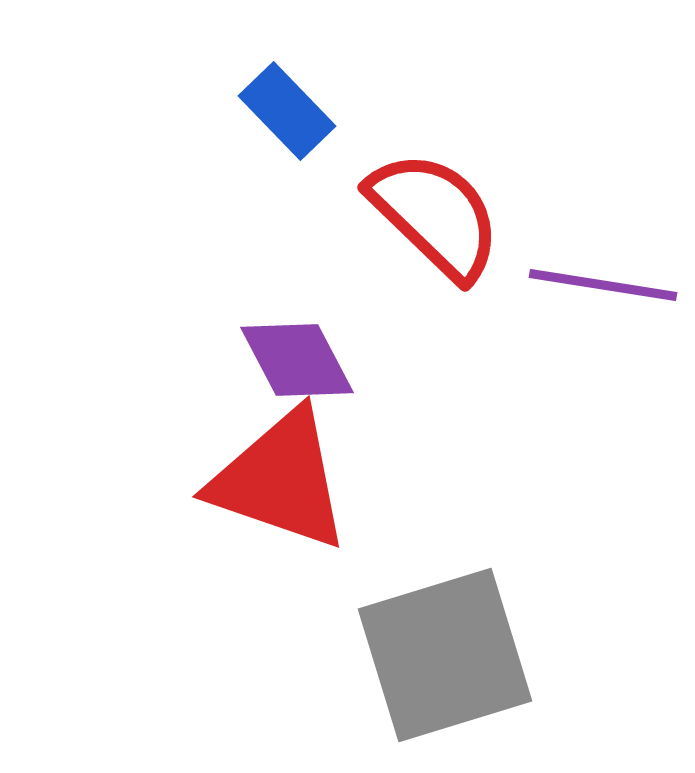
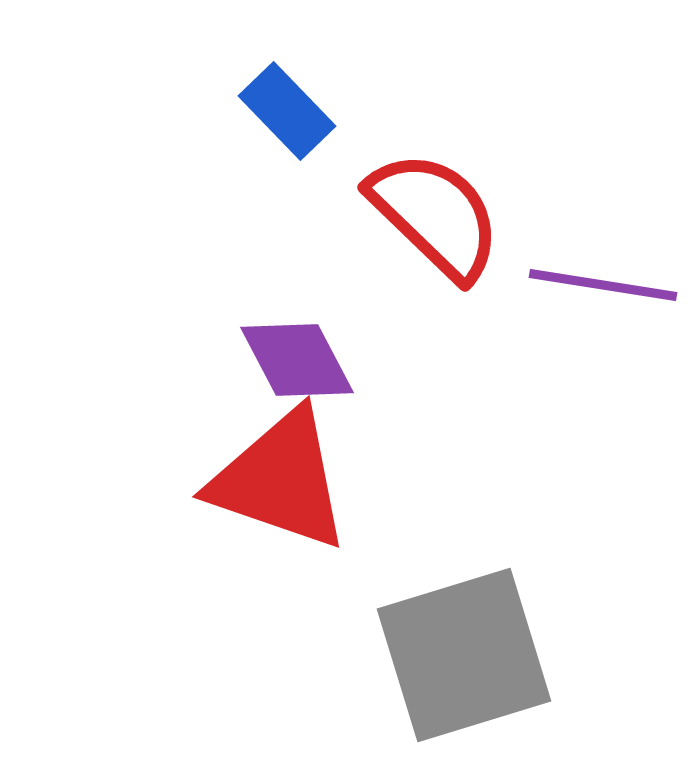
gray square: moved 19 px right
